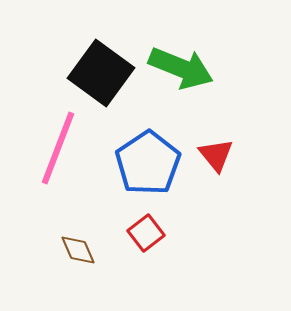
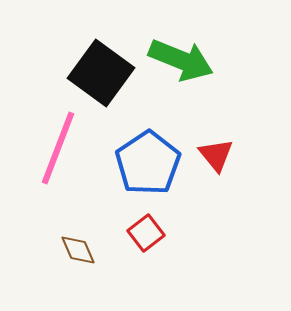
green arrow: moved 8 px up
